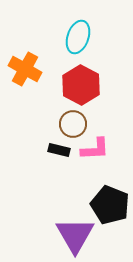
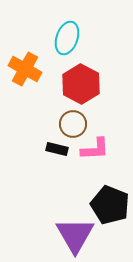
cyan ellipse: moved 11 px left, 1 px down
red hexagon: moved 1 px up
black rectangle: moved 2 px left, 1 px up
